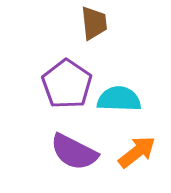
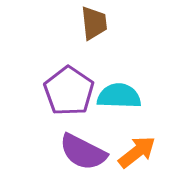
purple pentagon: moved 2 px right, 7 px down
cyan semicircle: moved 3 px up
purple semicircle: moved 9 px right
